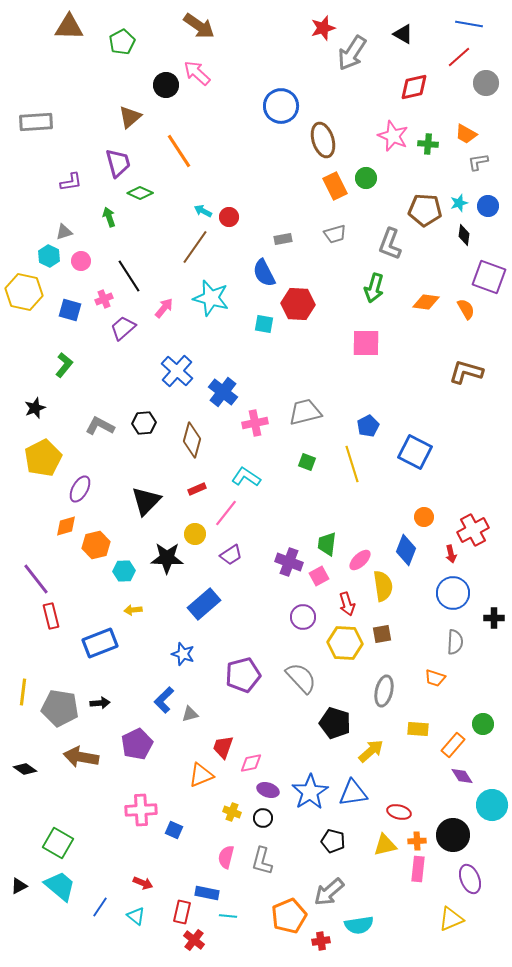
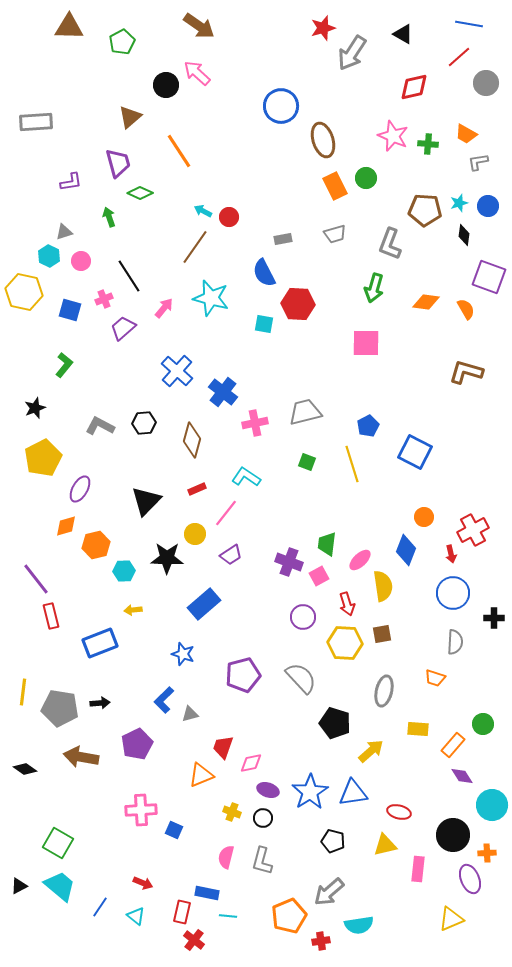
orange cross at (417, 841): moved 70 px right, 12 px down
